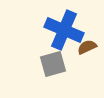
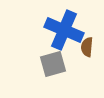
brown semicircle: rotated 60 degrees counterclockwise
